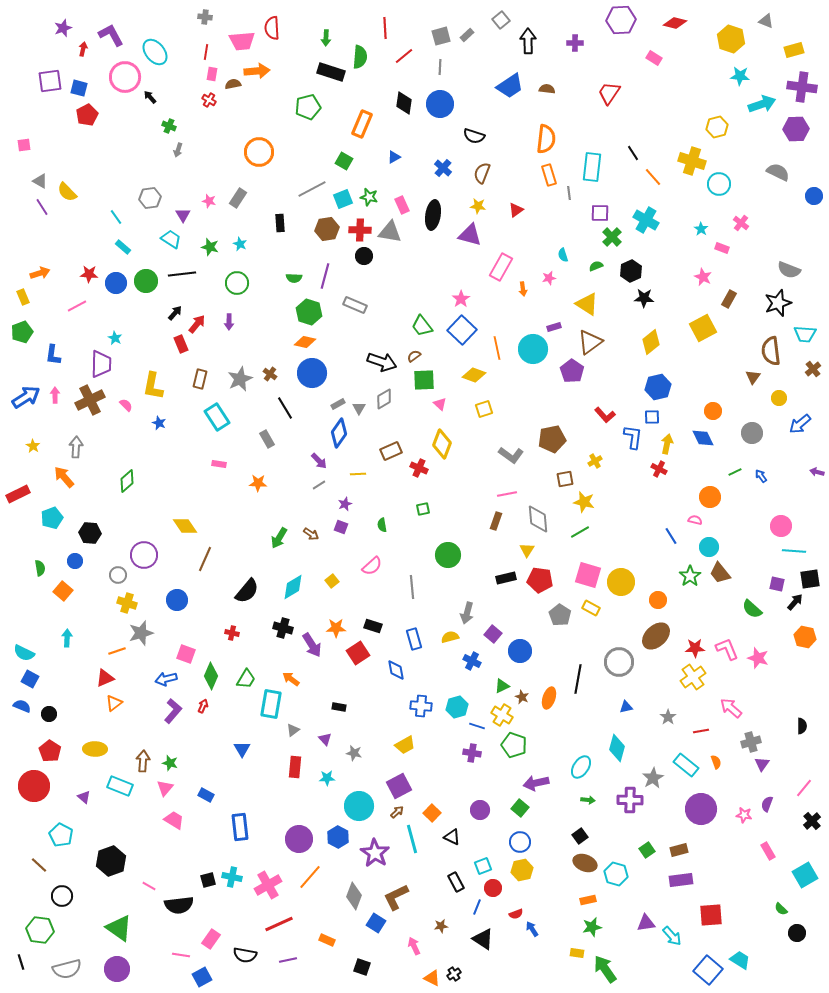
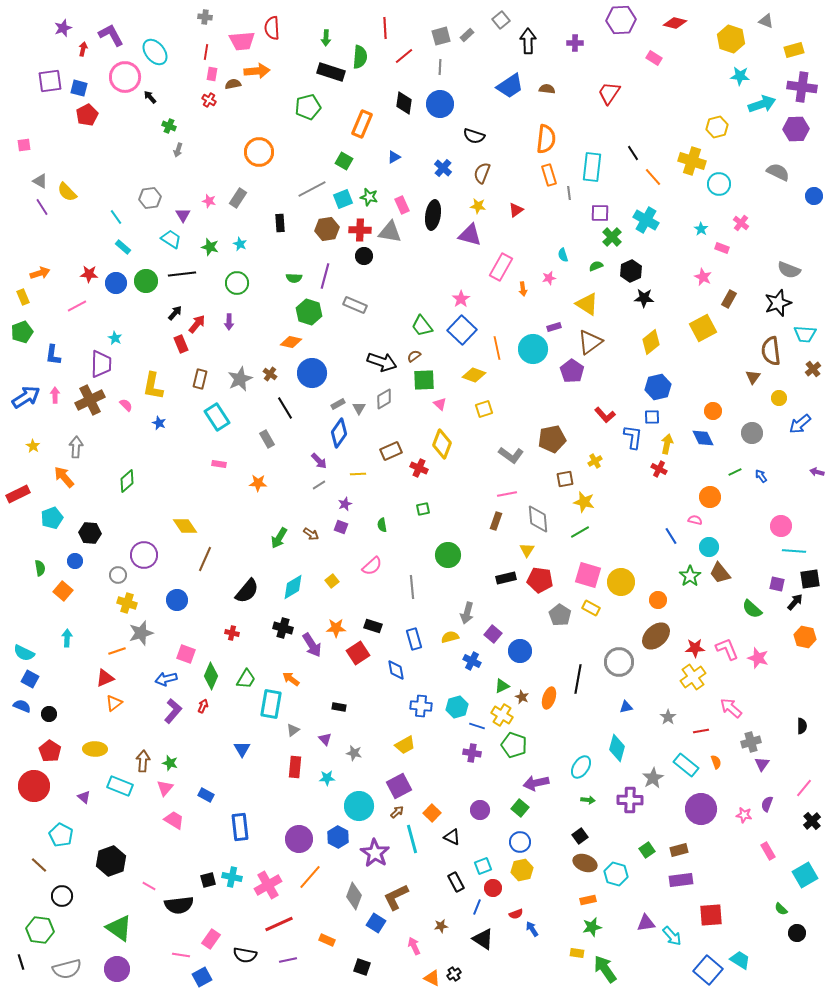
orange diamond at (305, 342): moved 14 px left
